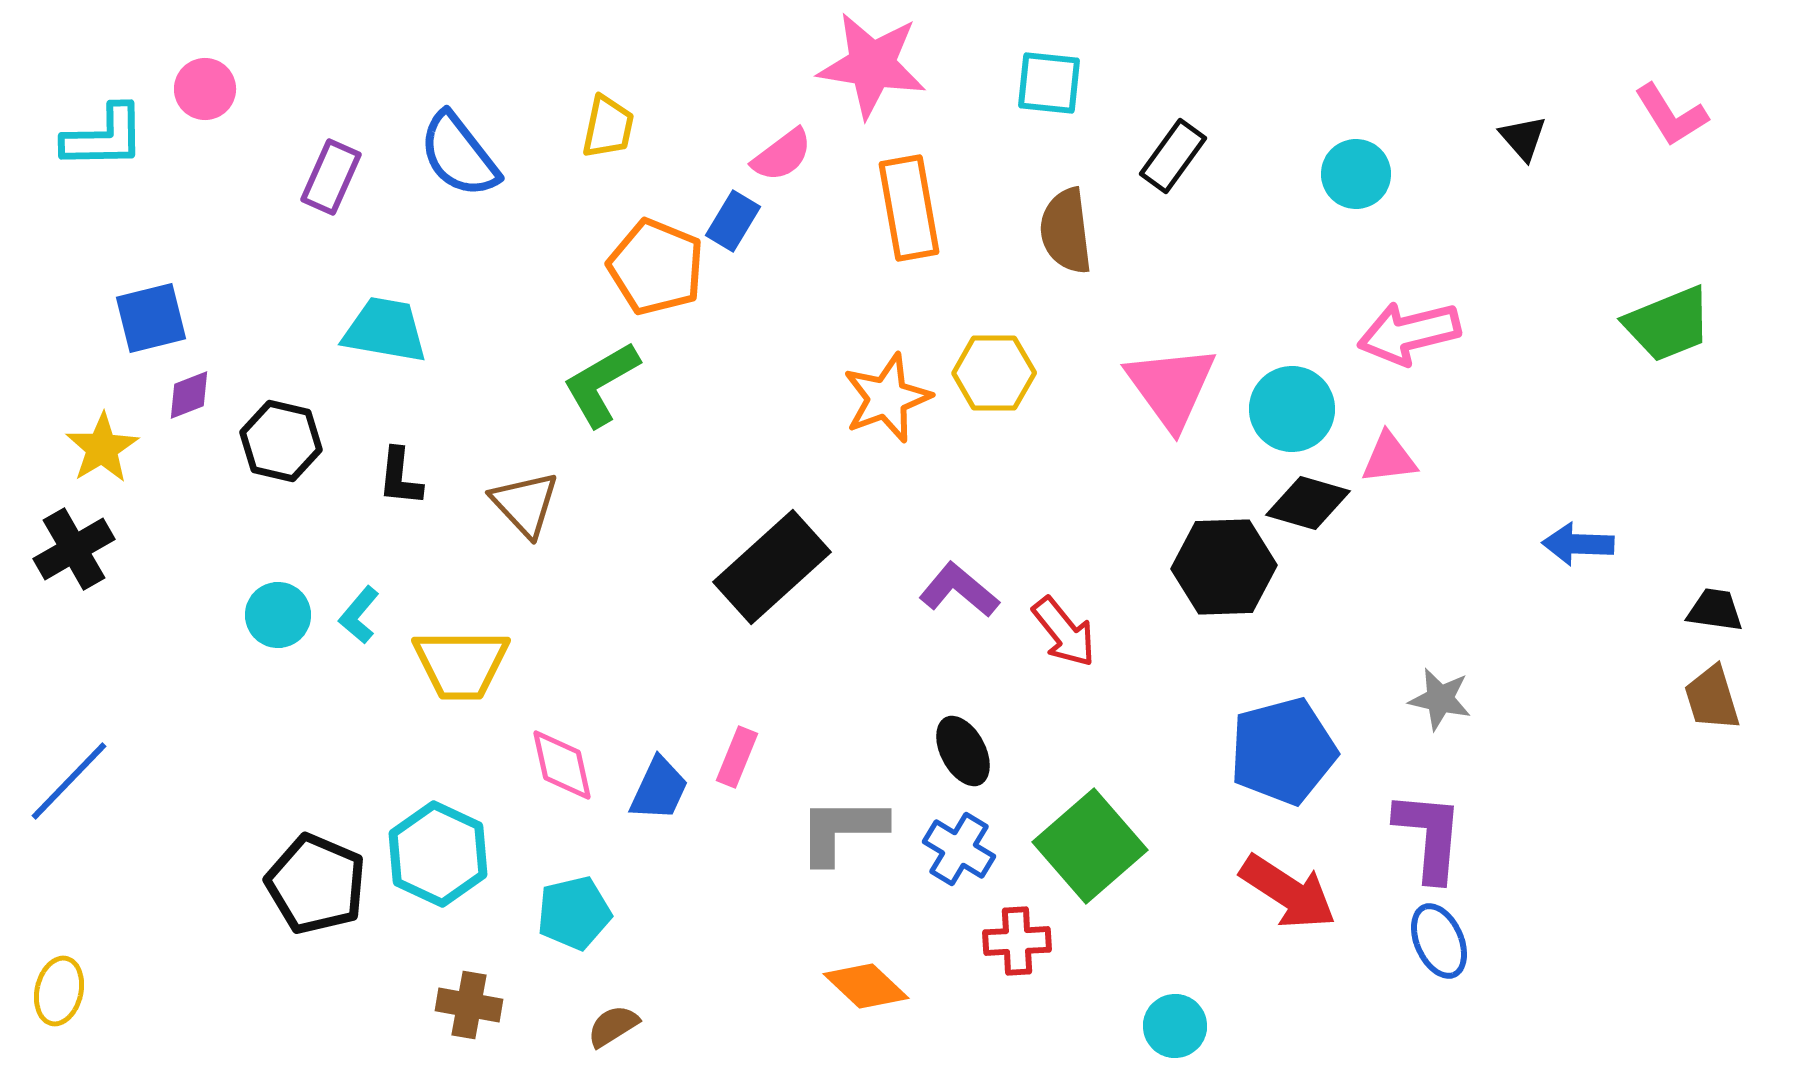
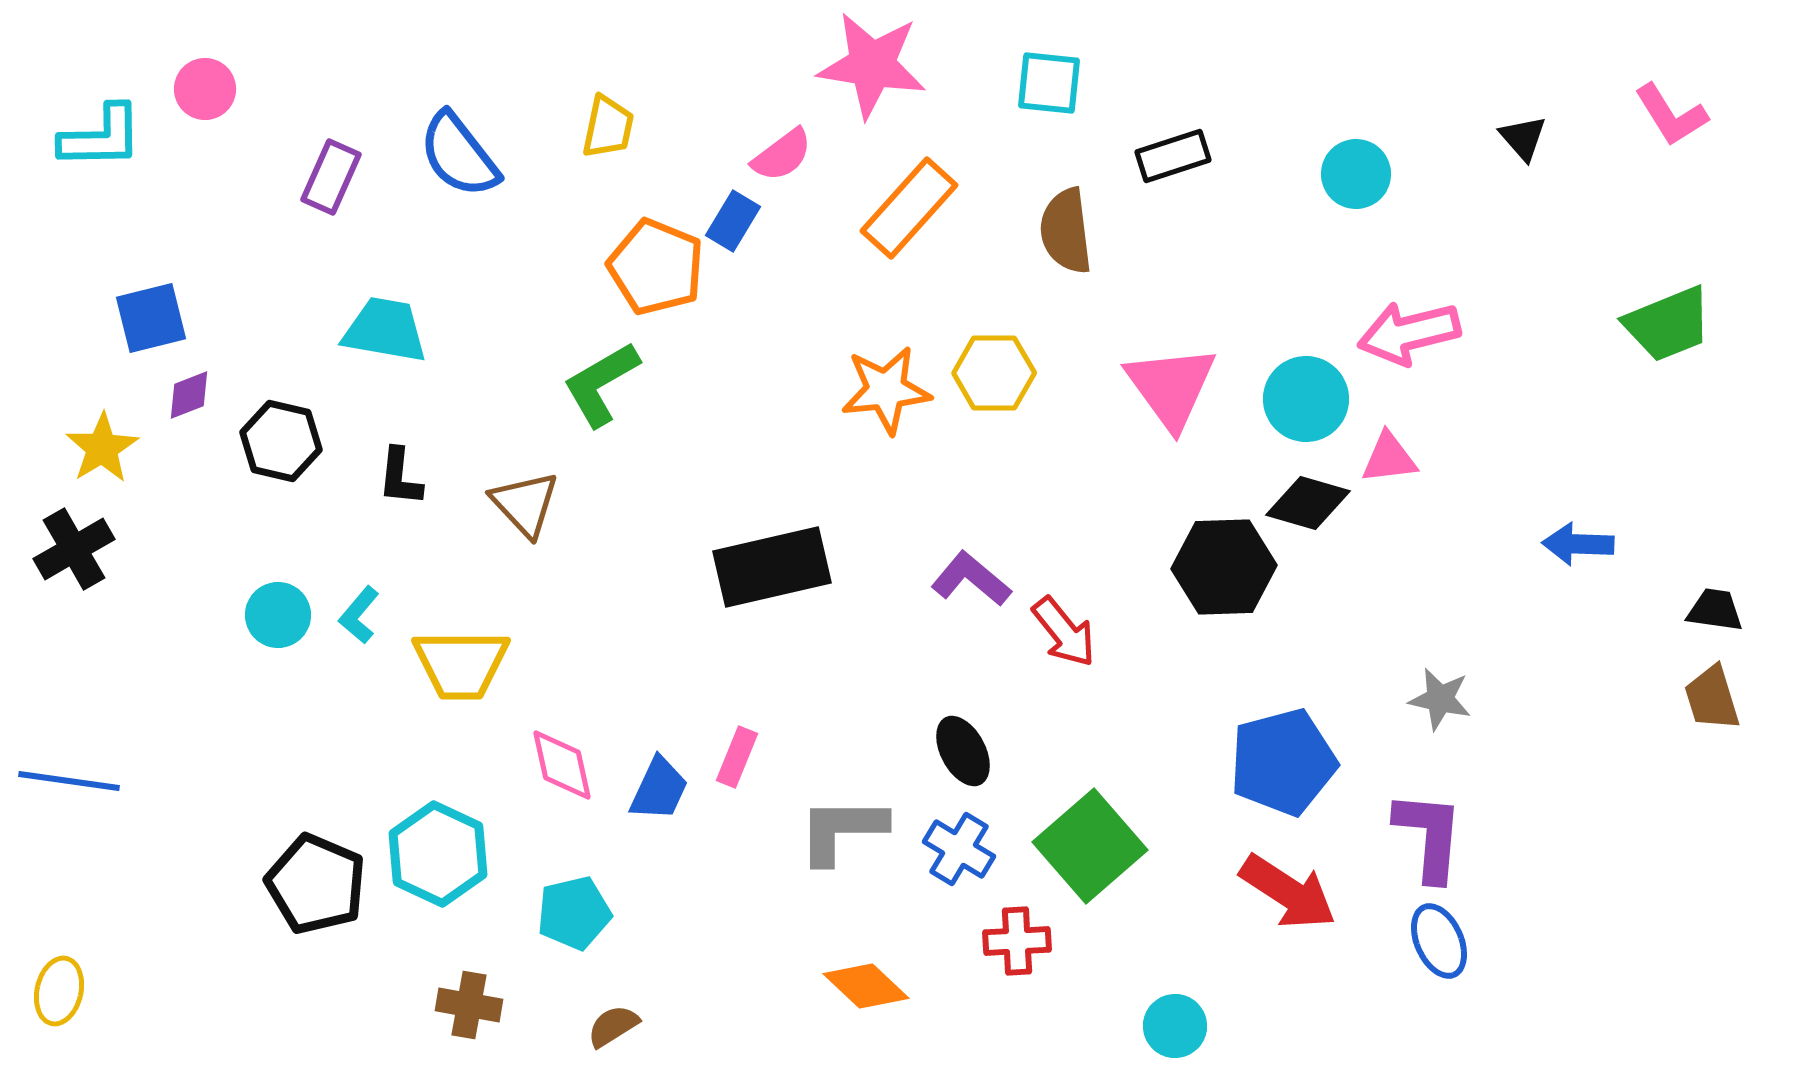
cyan L-shape at (104, 137): moved 3 px left
black rectangle at (1173, 156): rotated 36 degrees clockwise
orange rectangle at (909, 208): rotated 52 degrees clockwise
orange star at (887, 398): moved 1 px left, 8 px up; rotated 14 degrees clockwise
cyan circle at (1292, 409): moved 14 px right, 10 px up
black rectangle at (772, 567): rotated 29 degrees clockwise
purple L-shape at (959, 590): moved 12 px right, 11 px up
blue pentagon at (1283, 751): moved 11 px down
blue line at (69, 781): rotated 54 degrees clockwise
